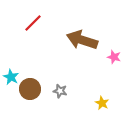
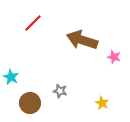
brown circle: moved 14 px down
